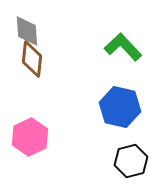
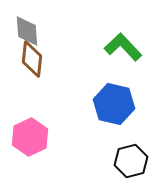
blue hexagon: moved 6 px left, 3 px up
